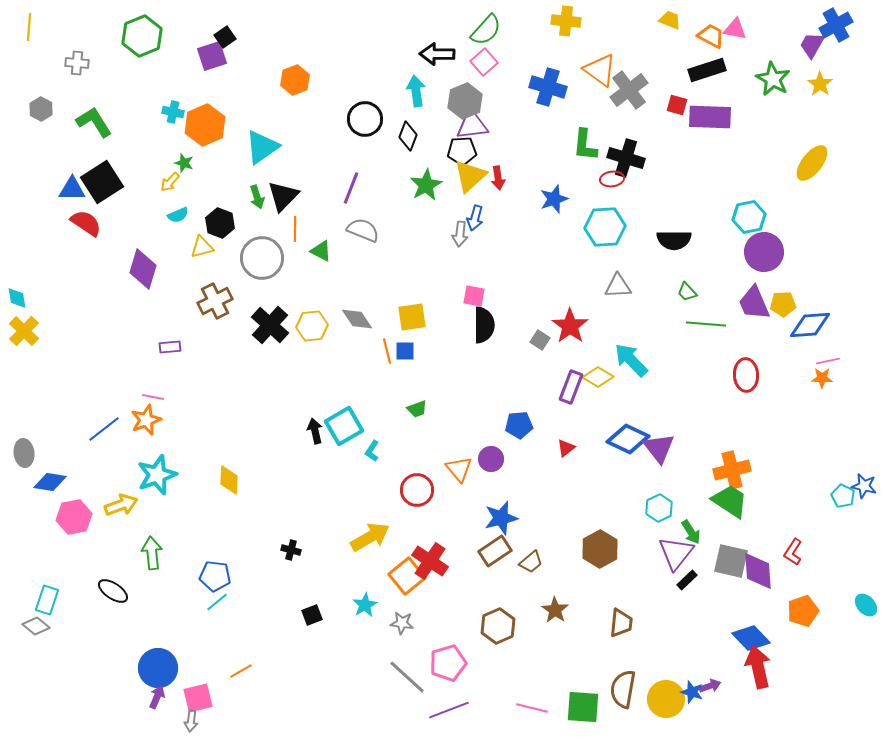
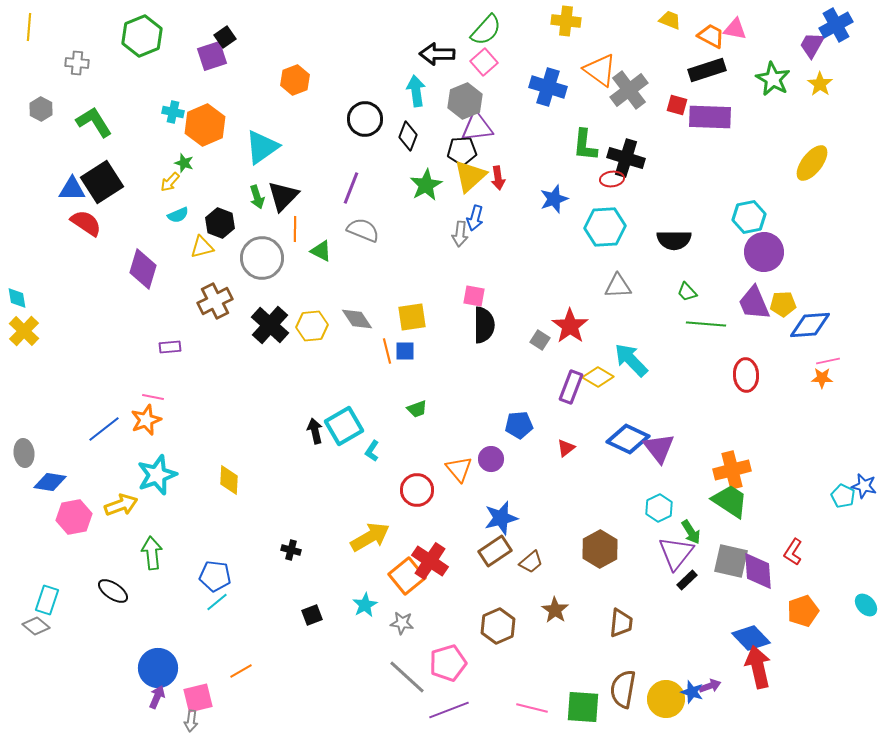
purple triangle at (472, 125): moved 5 px right, 2 px down
